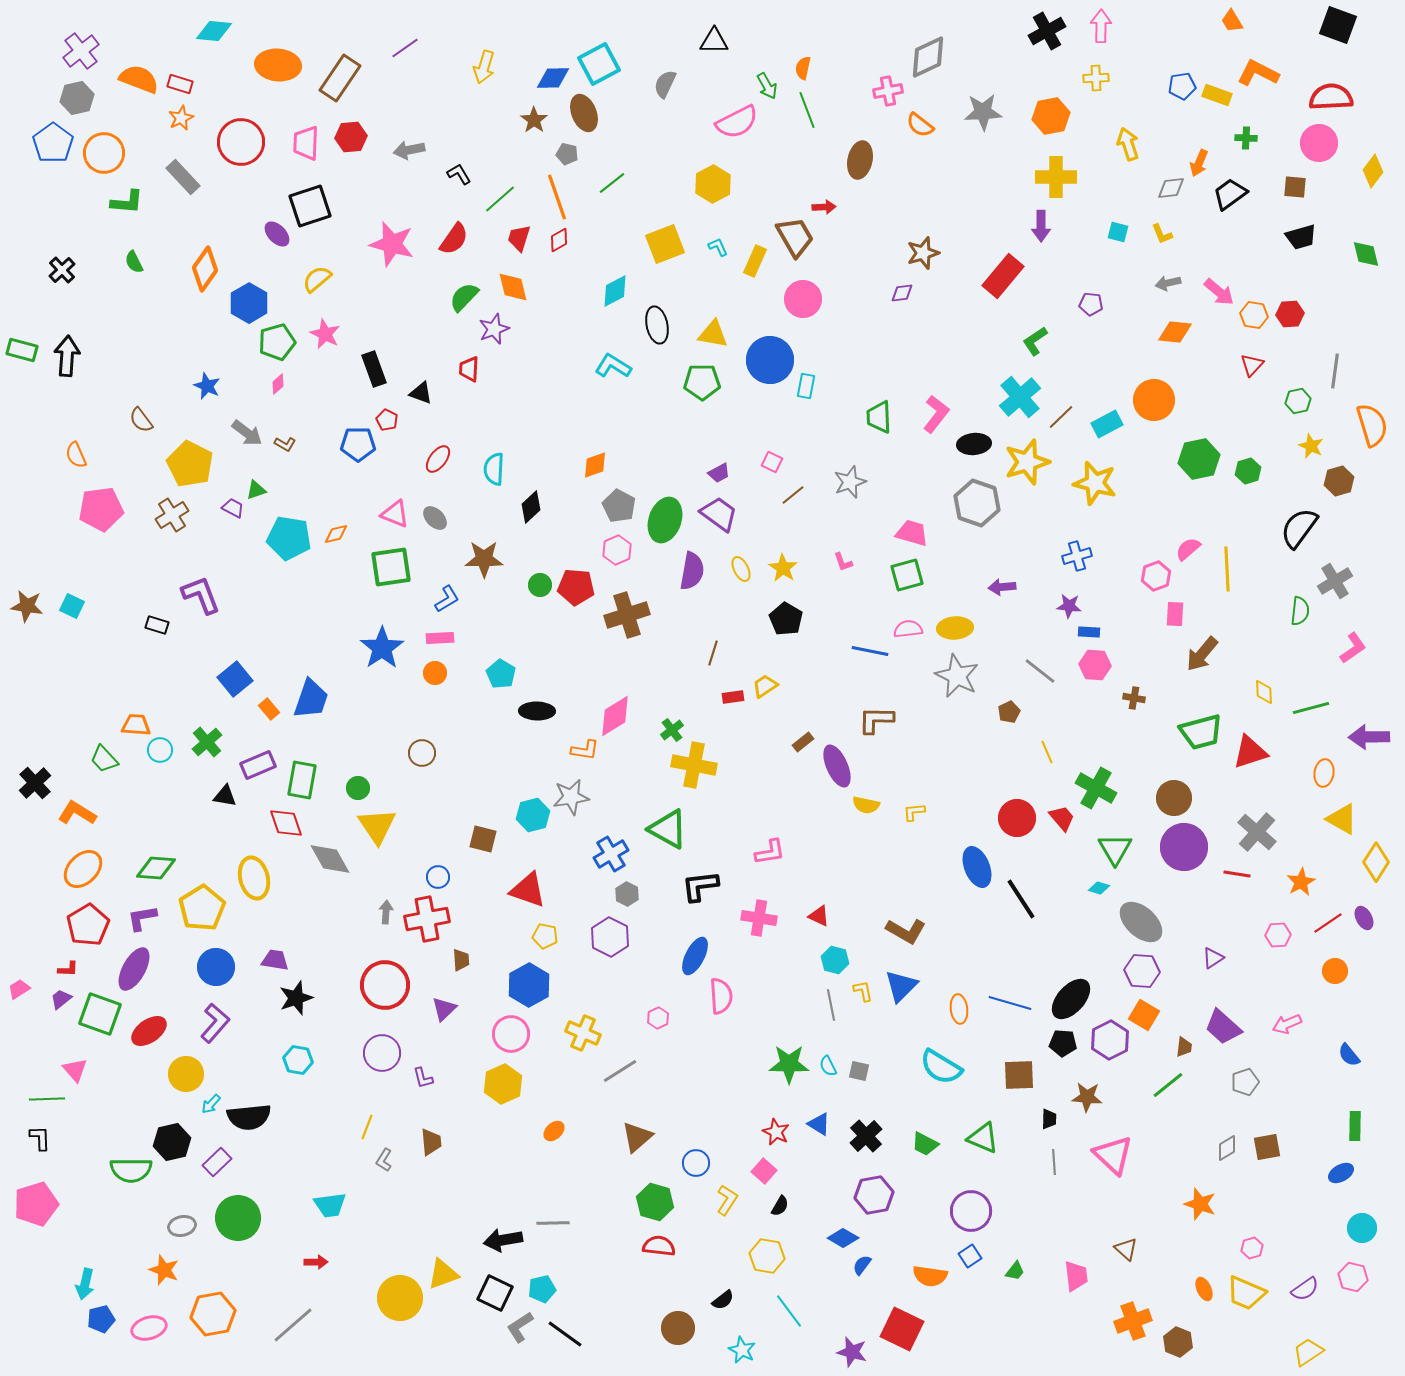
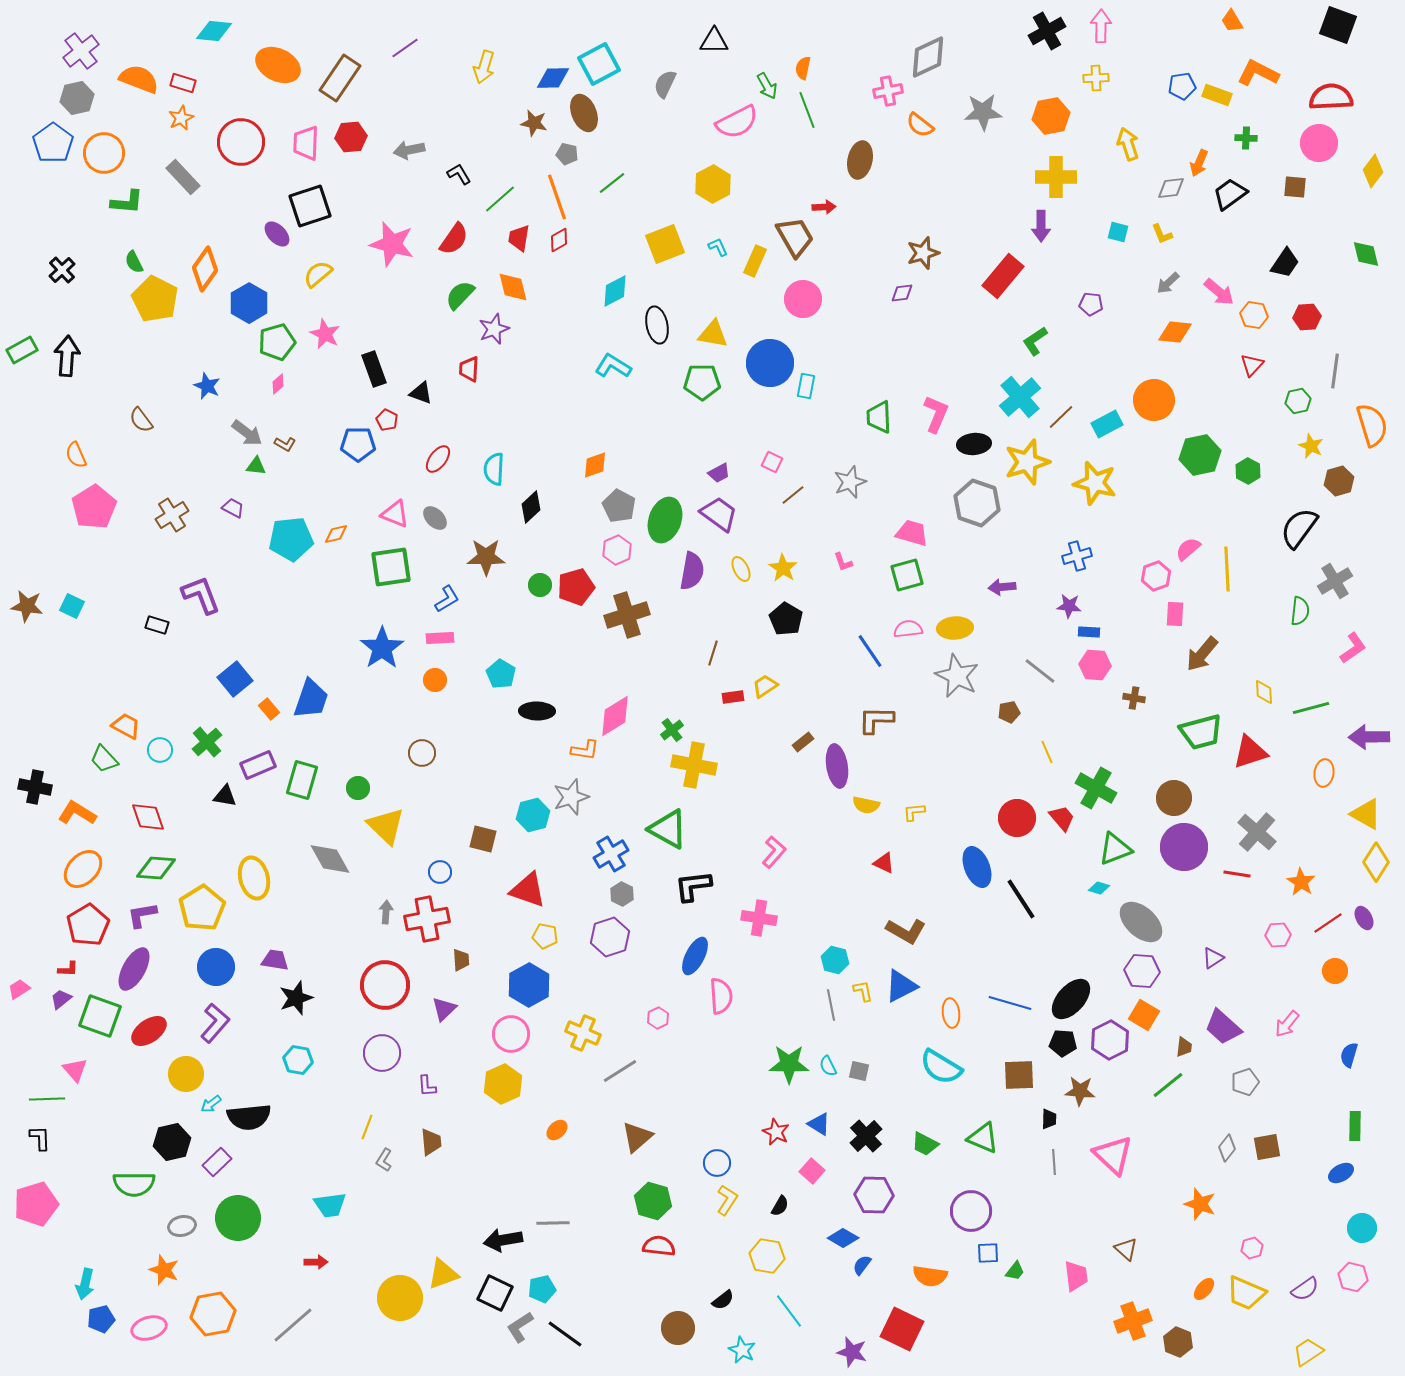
orange ellipse at (278, 65): rotated 21 degrees clockwise
red rectangle at (180, 84): moved 3 px right, 1 px up
brown star at (534, 120): moved 3 px down; rotated 24 degrees counterclockwise
black trapezoid at (1301, 237): moved 16 px left, 26 px down; rotated 40 degrees counterclockwise
red trapezoid at (519, 238): rotated 8 degrees counterclockwise
yellow semicircle at (317, 279): moved 1 px right, 5 px up
gray arrow at (1168, 283): rotated 30 degrees counterclockwise
green semicircle at (464, 297): moved 4 px left, 2 px up
red hexagon at (1290, 314): moved 17 px right, 3 px down
green rectangle at (22, 350): rotated 44 degrees counterclockwise
blue circle at (770, 360): moved 3 px down
pink L-shape at (936, 414): rotated 15 degrees counterclockwise
green hexagon at (1199, 459): moved 1 px right, 4 px up
yellow pentagon at (190, 464): moved 35 px left, 165 px up
green hexagon at (1248, 471): rotated 15 degrees counterclockwise
green triangle at (256, 490): moved 24 px up; rotated 25 degrees clockwise
pink pentagon at (101, 509): moved 7 px left, 2 px up; rotated 24 degrees counterclockwise
cyan pentagon at (289, 538): moved 2 px right, 1 px down; rotated 15 degrees counterclockwise
brown star at (484, 559): moved 2 px right, 2 px up
red pentagon at (576, 587): rotated 21 degrees counterclockwise
blue line at (870, 651): rotated 45 degrees clockwise
orange circle at (435, 673): moved 7 px down
brown pentagon at (1009, 712): rotated 15 degrees clockwise
orange trapezoid at (136, 725): moved 10 px left, 1 px down; rotated 24 degrees clockwise
purple ellipse at (837, 766): rotated 15 degrees clockwise
green rectangle at (302, 780): rotated 6 degrees clockwise
black cross at (35, 783): moved 4 px down; rotated 36 degrees counterclockwise
gray star at (571, 797): rotated 9 degrees counterclockwise
yellow triangle at (1342, 819): moved 24 px right, 5 px up
red diamond at (286, 823): moved 138 px left, 6 px up
yellow triangle at (377, 826): moved 9 px right; rotated 12 degrees counterclockwise
green triangle at (1115, 849): rotated 39 degrees clockwise
pink L-shape at (770, 852): moved 4 px right; rotated 40 degrees counterclockwise
blue circle at (438, 877): moved 2 px right, 5 px up
orange star at (1301, 882): rotated 12 degrees counterclockwise
black L-shape at (700, 886): moved 7 px left
gray hexagon at (627, 894): moved 5 px left
red triangle at (819, 916): moved 65 px right, 53 px up
purple L-shape at (142, 918): moved 3 px up
purple hexagon at (610, 937): rotated 15 degrees clockwise
blue triangle at (901, 986): rotated 18 degrees clockwise
orange ellipse at (959, 1009): moved 8 px left, 4 px down
green square at (100, 1014): moved 2 px down
pink arrow at (1287, 1024): rotated 28 degrees counterclockwise
blue semicircle at (1349, 1055): rotated 55 degrees clockwise
purple L-shape at (423, 1078): moved 4 px right, 8 px down; rotated 10 degrees clockwise
brown star at (1087, 1097): moved 7 px left, 6 px up
cyan arrow at (211, 1104): rotated 10 degrees clockwise
orange ellipse at (554, 1131): moved 3 px right, 1 px up
gray diamond at (1227, 1148): rotated 20 degrees counterclockwise
blue circle at (696, 1163): moved 21 px right
green semicircle at (131, 1170): moved 3 px right, 14 px down
pink square at (764, 1171): moved 48 px right
purple hexagon at (874, 1195): rotated 12 degrees clockwise
green hexagon at (655, 1202): moved 2 px left, 1 px up
blue square at (970, 1256): moved 18 px right, 3 px up; rotated 30 degrees clockwise
orange ellipse at (1204, 1289): rotated 65 degrees clockwise
